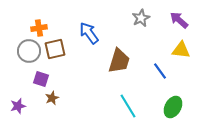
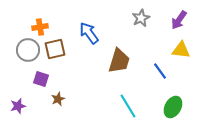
purple arrow: rotated 96 degrees counterclockwise
orange cross: moved 1 px right, 1 px up
gray circle: moved 1 px left, 1 px up
brown star: moved 6 px right, 1 px down
